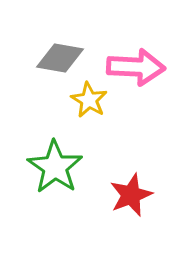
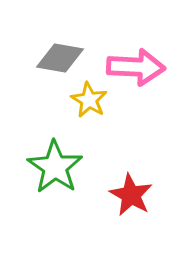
red star: rotated 21 degrees counterclockwise
